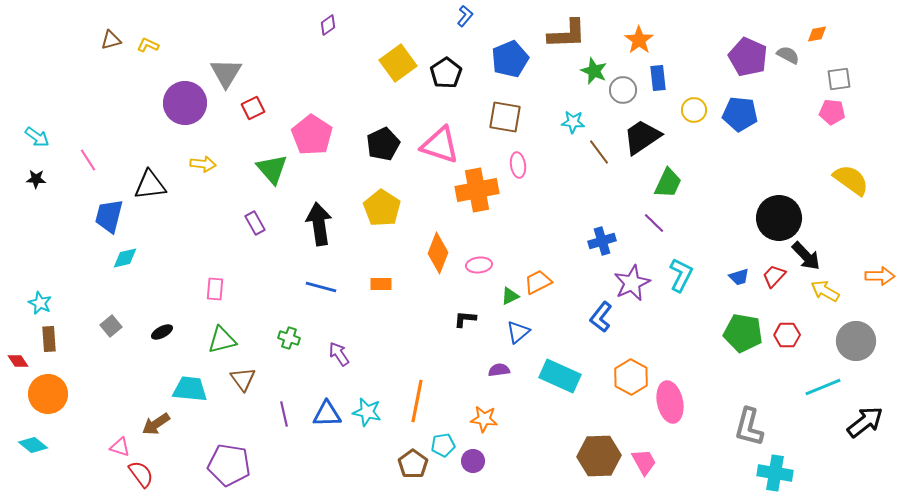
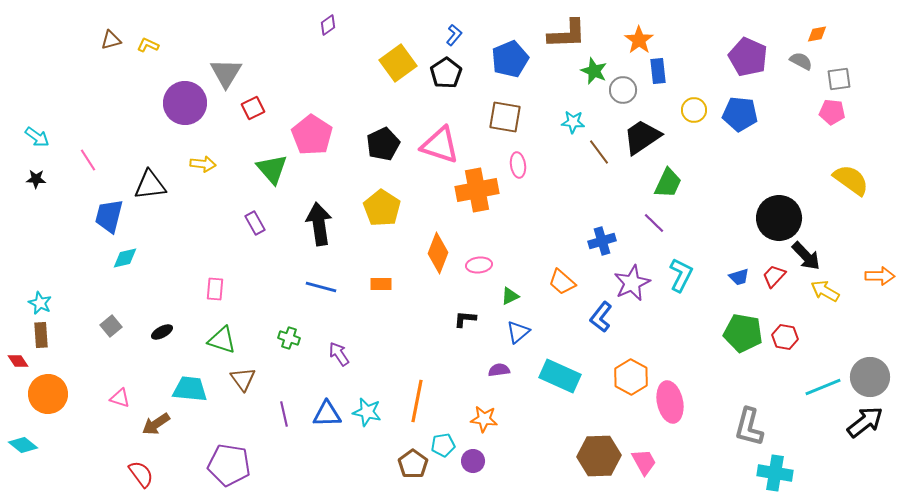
blue L-shape at (465, 16): moved 11 px left, 19 px down
gray semicircle at (788, 55): moved 13 px right, 6 px down
blue rectangle at (658, 78): moved 7 px up
orange trapezoid at (538, 282): moved 24 px right; rotated 112 degrees counterclockwise
red hexagon at (787, 335): moved 2 px left, 2 px down; rotated 10 degrees clockwise
brown rectangle at (49, 339): moved 8 px left, 4 px up
green triangle at (222, 340): rotated 32 degrees clockwise
gray circle at (856, 341): moved 14 px right, 36 px down
cyan diamond at (33, 445): moved 10 px left
pink triangle at (120, 447): moved 49 px up
